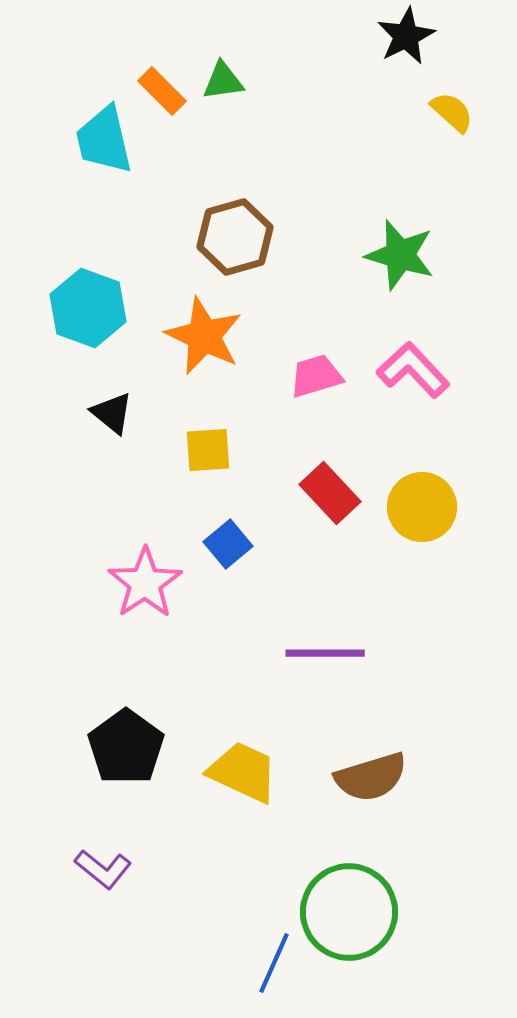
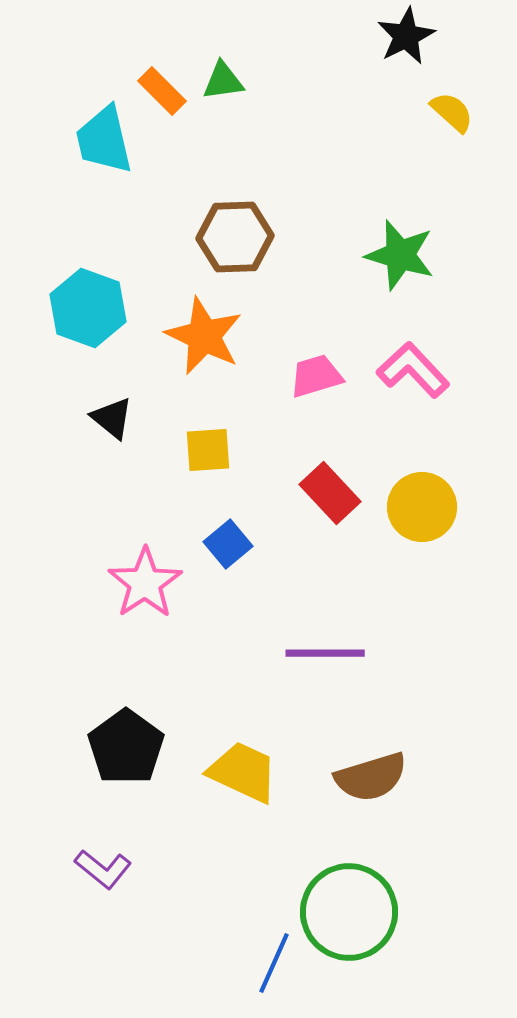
brown hexagon: rotated 14 degrees clockwise
black triangle: moved 5 px down
